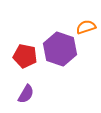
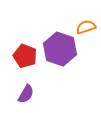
red pentagon: rotated 10 degrees clockwise
